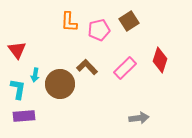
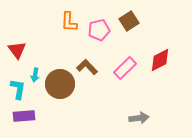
red diamond: rotated 45 degrees clockwise
